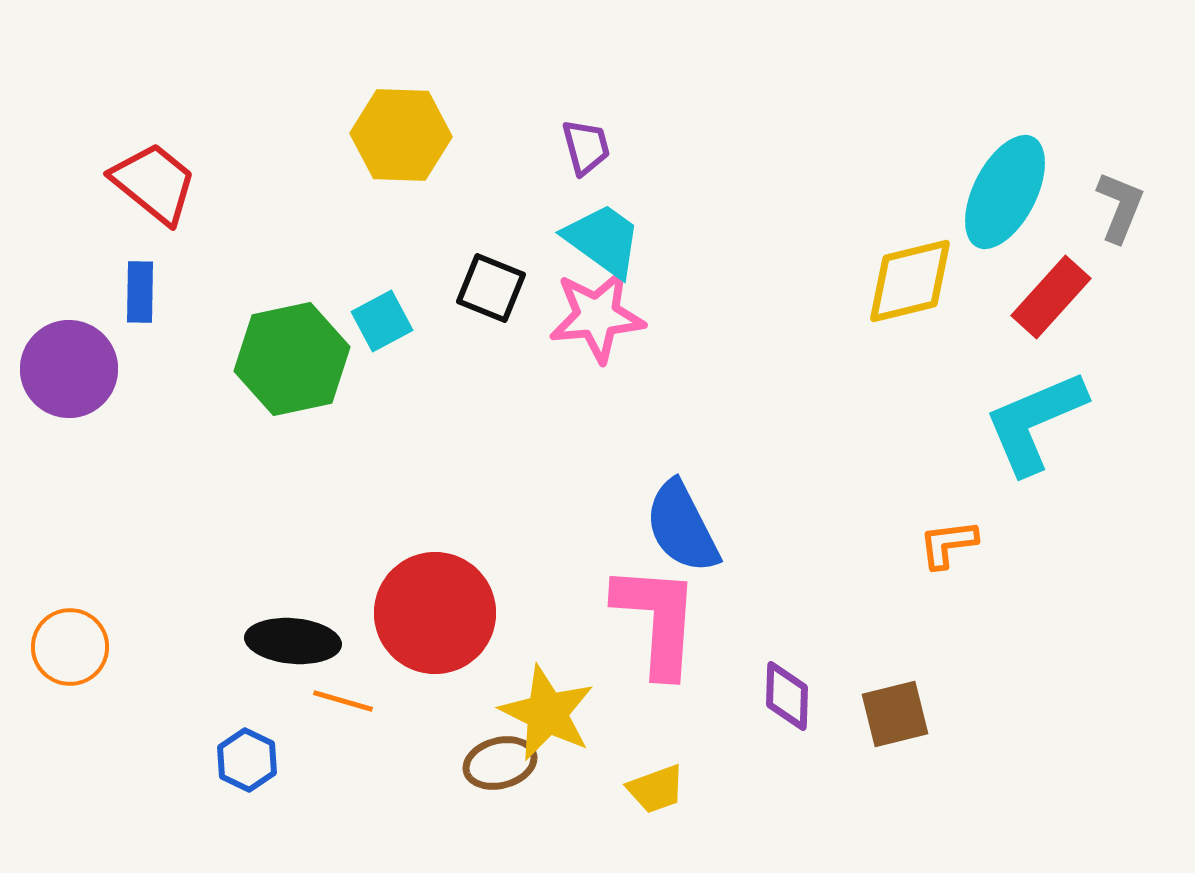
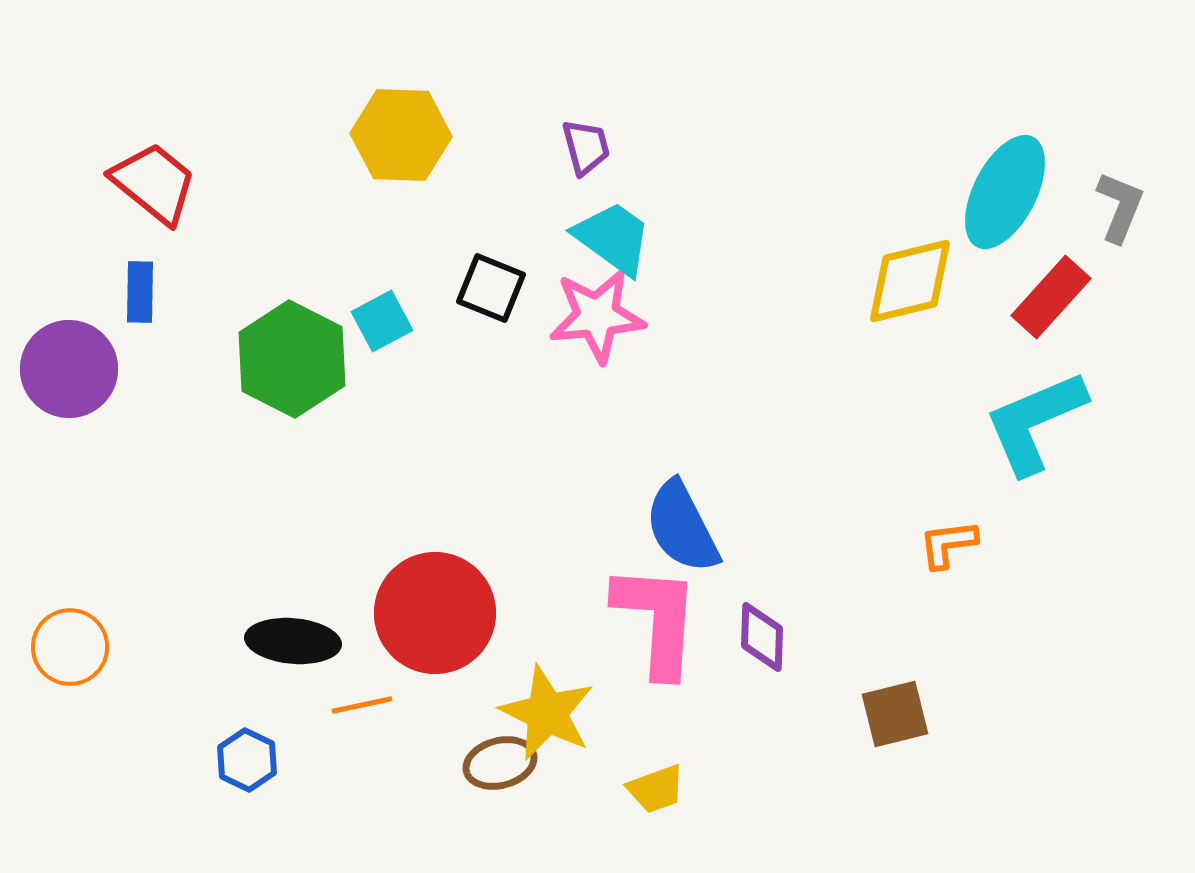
cyan trapezoid: moved 10 px right, 2 px up
green hexagon: rotated 21 degrees counterclockwise
purple diamond: moved 25 px left, 59 px up
orange line: moved 19 px right, 4 px down; rotated 28 degrees counterclockwise
